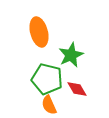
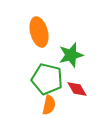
green star: rotated 10 degrees clockwise
orange semicircle: rotated 144 degrees counterclockwise
